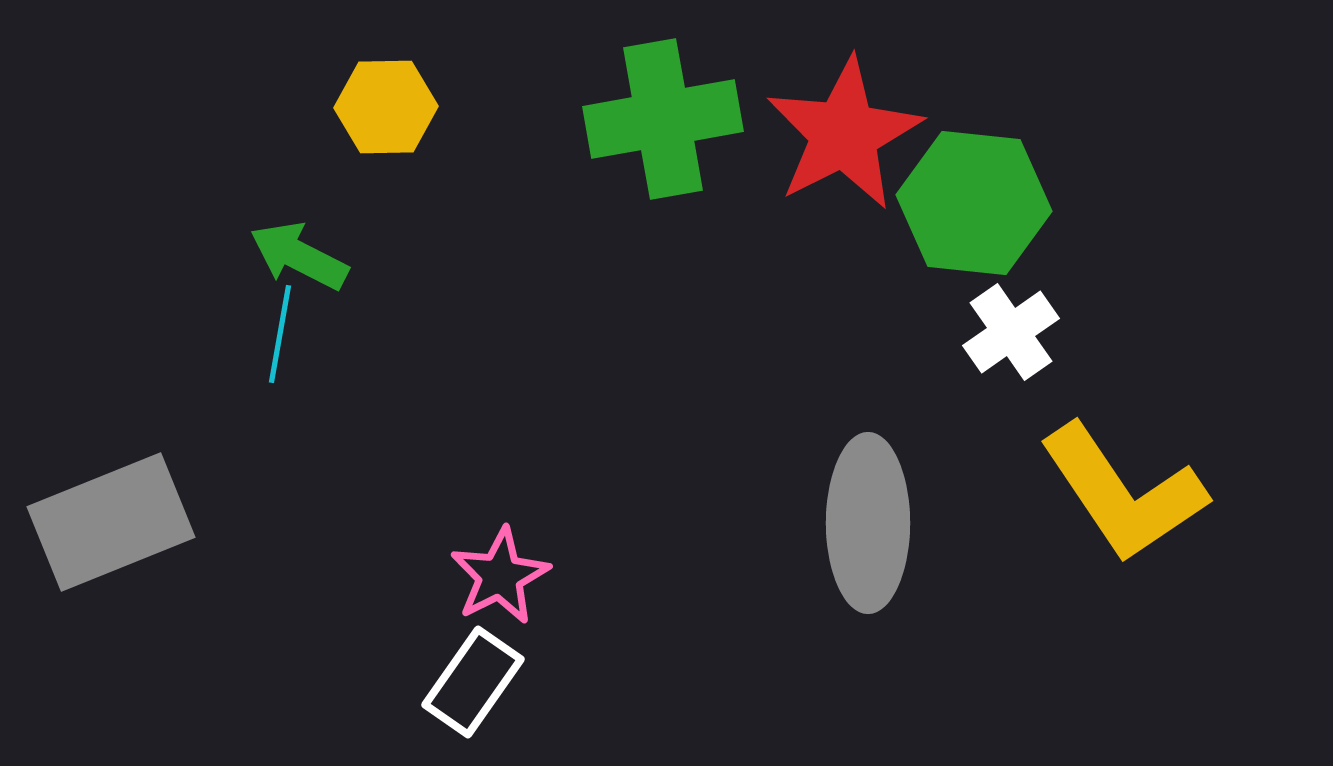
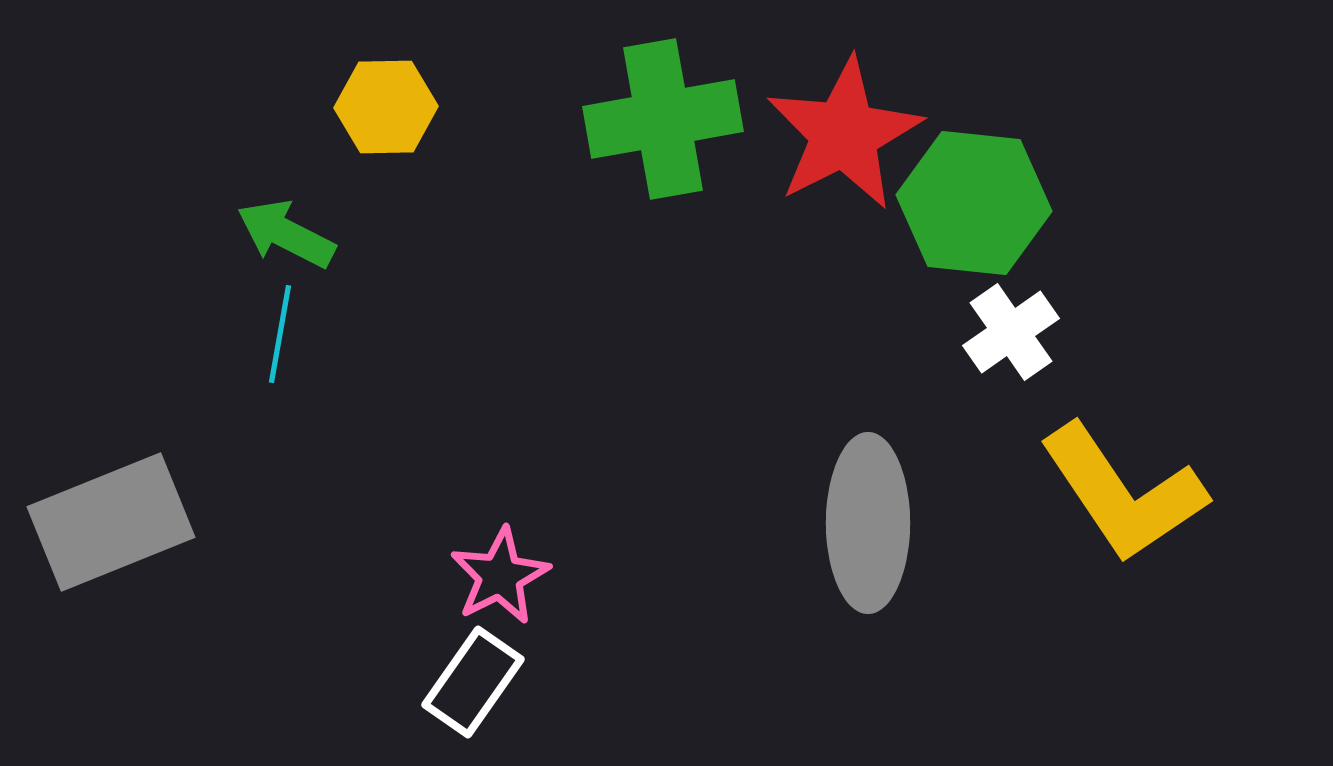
green arrow: moved 13 px left, 22 px up
